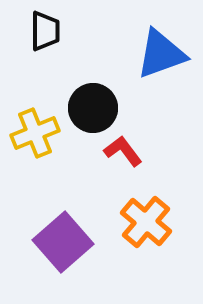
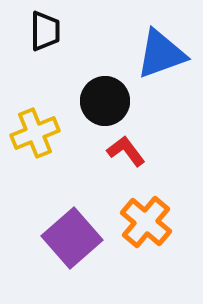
black circle: moved 12 px right, 7 px up
red L-shape: moved 3 px right
purple square: moved 9 px right, 4 px up
